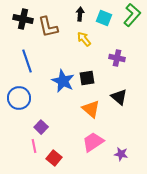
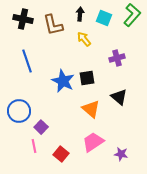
brown L-shape: moved 5 px right, 2 px up
purple cross: rotated 28 degrees counterclockwise
blue circle: moved 13 px down
red square: moved 7 px right, 4 px up
